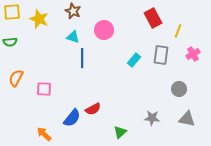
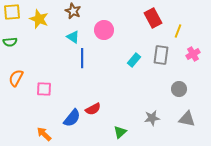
cyan triangle: rotated 16 degrees clockwise
gray star: rotated 14 degrees counterclockwise
